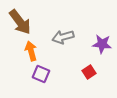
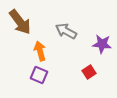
gray arrow: moved 3 px right, 6 px up; rotated 45 degrees clockwise
orange arrow: moved 9 px right
purple square: moved 2 px left, 1 px down
